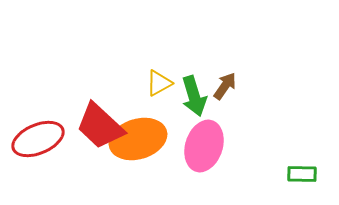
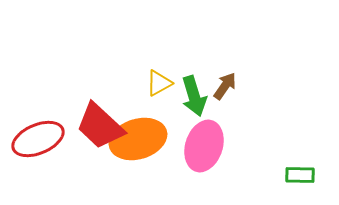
green rectangle: moved 2 px left, 1 px down
